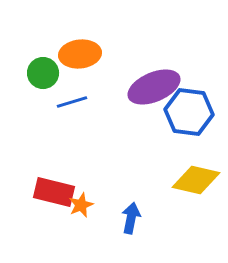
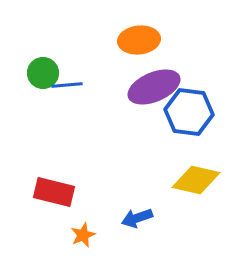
orange ellipse: moved 59 px right, 14 px up
blue line: moved 5 px left, 17 px up; rotated 12 degrees clockwise
orange star: moved 2 px right, 30 px down
blue arrow: moved 6 px right; rotated 120 degrees counterclockwise
